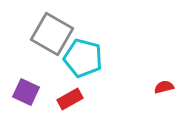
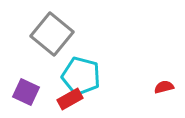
gray square: rotated 9 degrees clockwise
cyan pentagon: moved 2 px left, 18 px down
